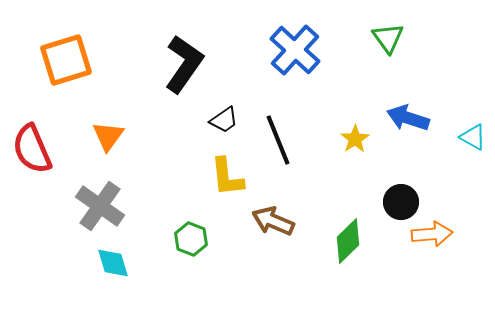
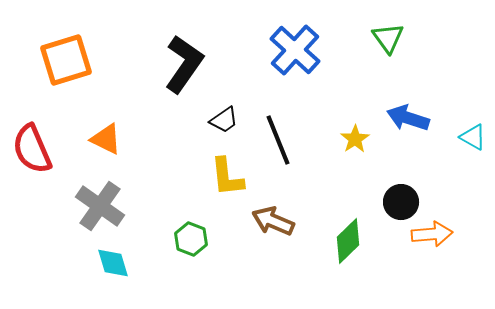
orange triangle: moved 2 px left, 3 px down; rotated 40 degrees counterclockwise
